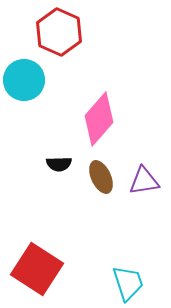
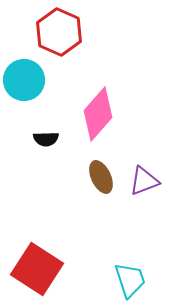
pink diamond: moved 1 px left, 5 px up
black semicircle: moved 13 px left, 25 px up
purple triangle: rotated 12 degrees counterclockwise
cyan trapezoid: moved 2 px right, 3 px up
